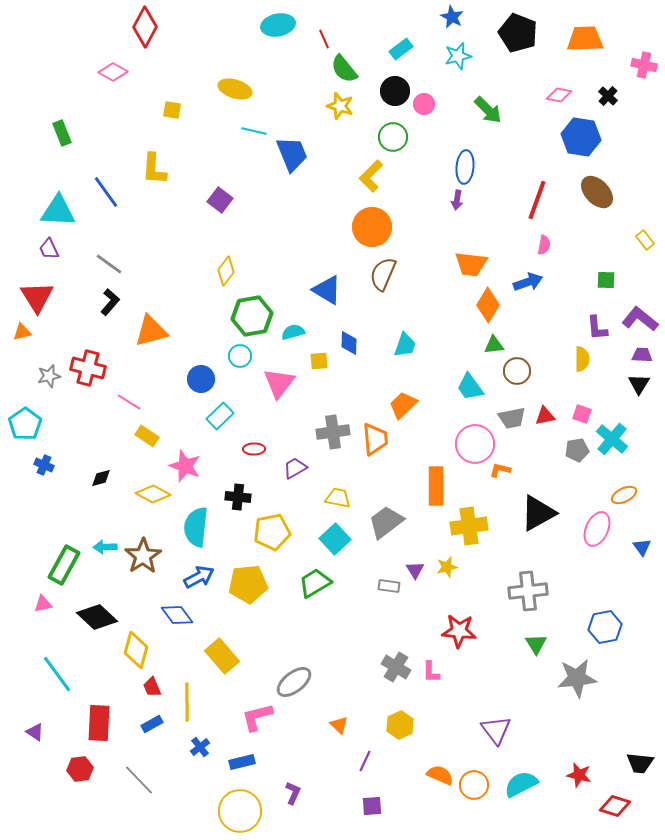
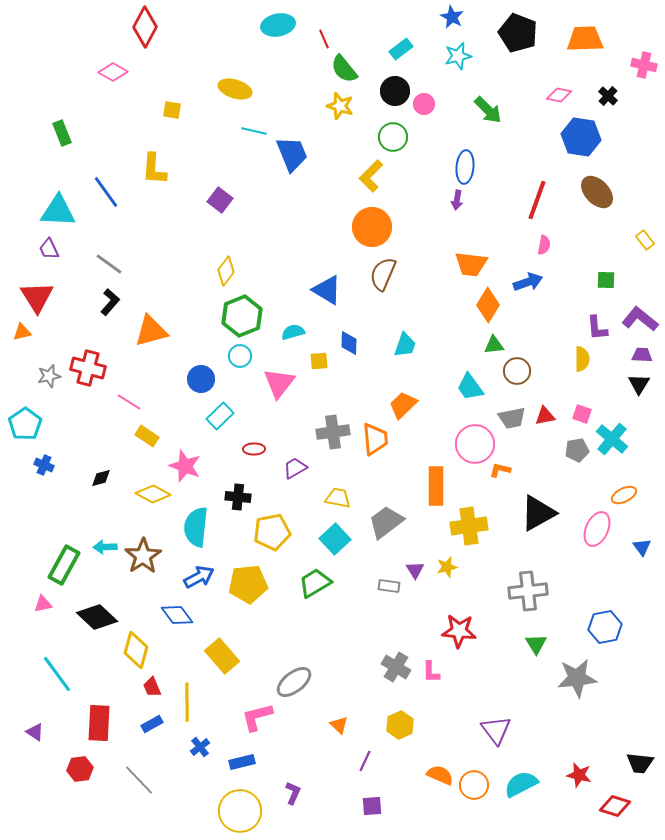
green hexagon at (252, 316): moved 10 px left; rotated 12 degrees counterclockwise
